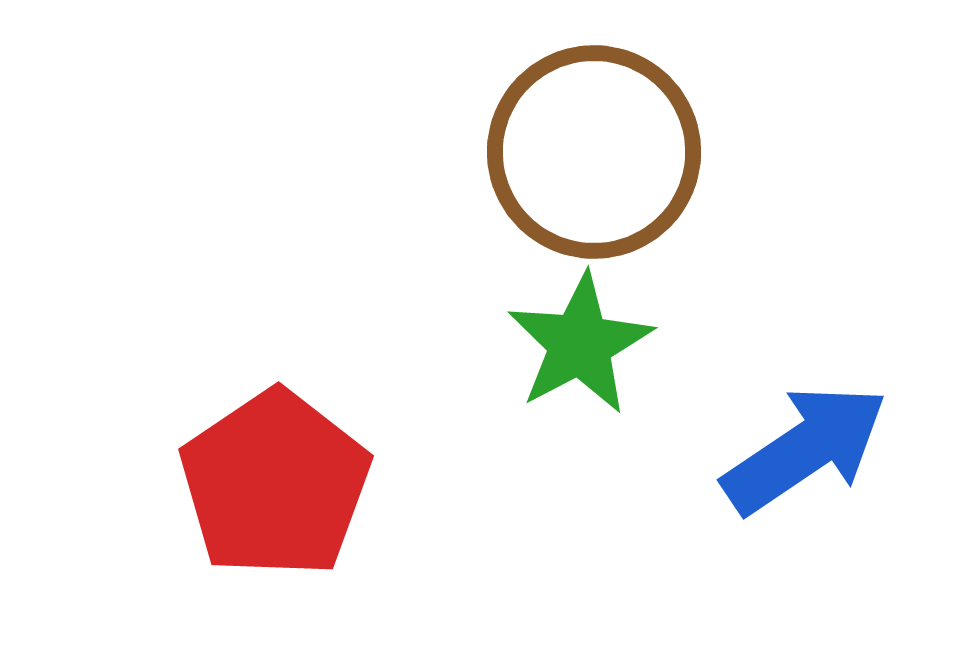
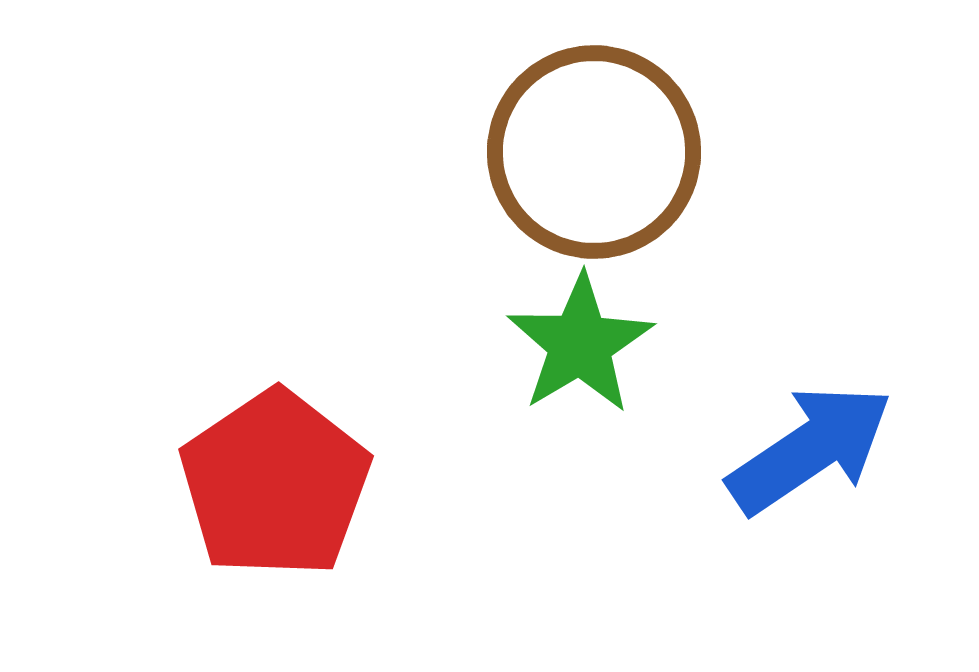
green star: rotated 3 degrees counterclockwise
blue arrow: moved 5 px right
